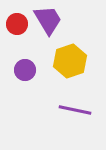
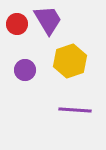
purple line: rotated 8 degrees counterclockwise
